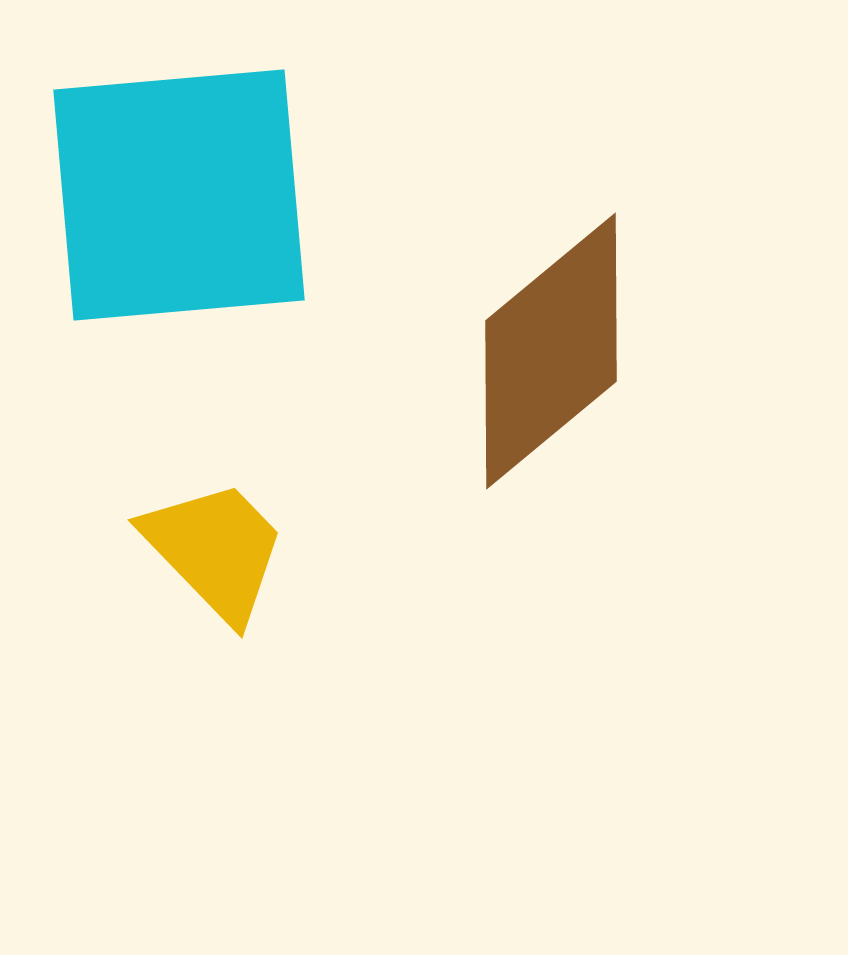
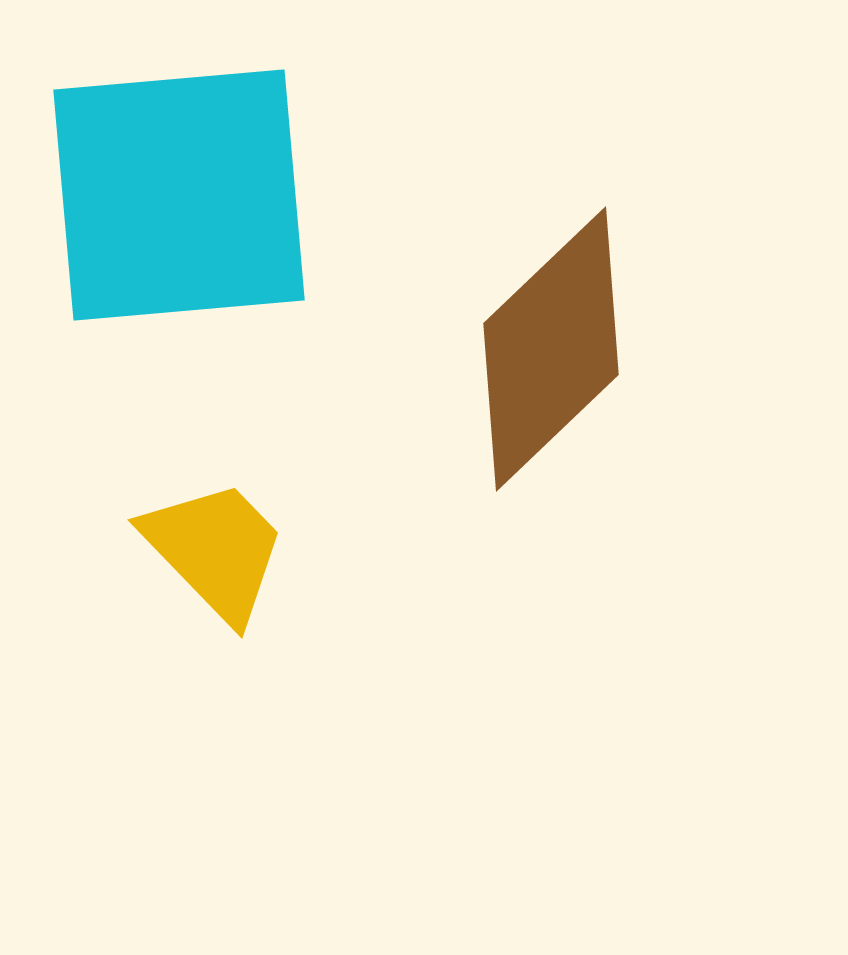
brown diamond: moved 2 px up; rotated 4 degrees counterclockwise
